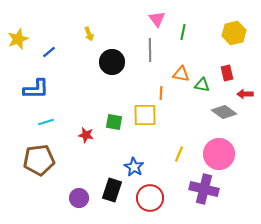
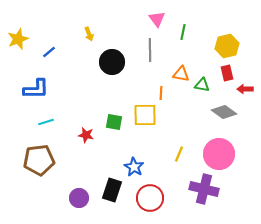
yellow hexagon: moved 7 px left, 13 px down
red arrow: moved 5 px up
